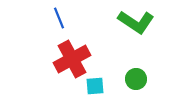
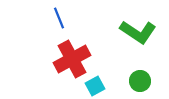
green L-shape: moved 2 px right, 10 px down
green circle: moved 4 px right, 2 px down
cyan square: rotated 24 degrees counterclockwise
